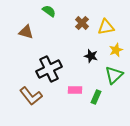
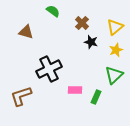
green semicircle: moved 4 px right
yellow triangle: moved 9 px right; rotated 30 degrees counterclockwise
black star: moved 14 px up
brown L-shape: moved 10 px left; rotated 110 degrees clockwise
